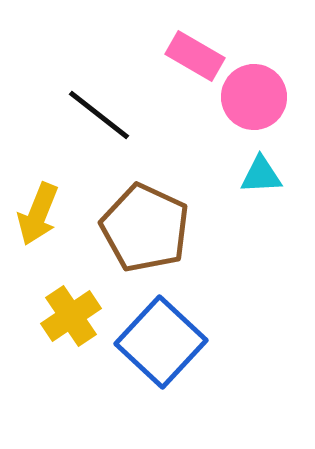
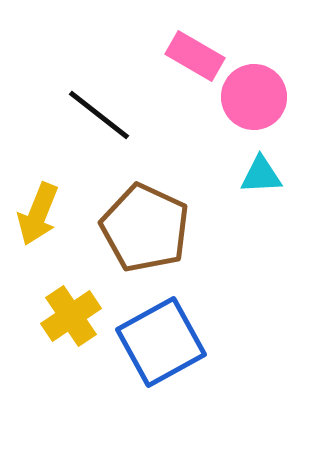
blue square: rotated 18 degrees clockwise
